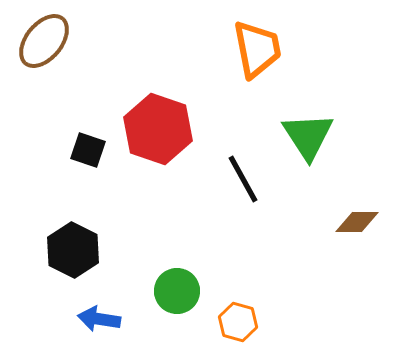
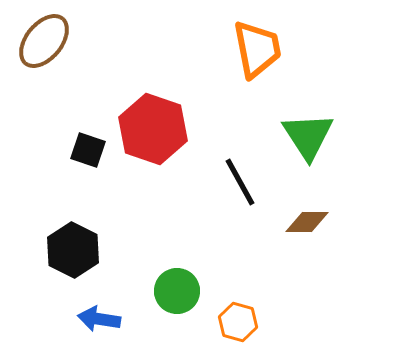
red hexagon: moved 5 px left
black line: moved 3 px left, 3 px down
brown diamond: moved 50 px left
